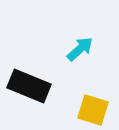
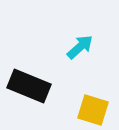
cyan arrow: moved 2 px up
